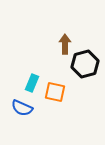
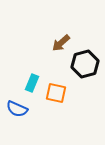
brown arrow: moved 4 px left, 1 px up; rotated 132 degrees counterclockwise
orange square: moved 1 px right, 1 px down
blue semicircle: moved 5 px left, 1 px down
